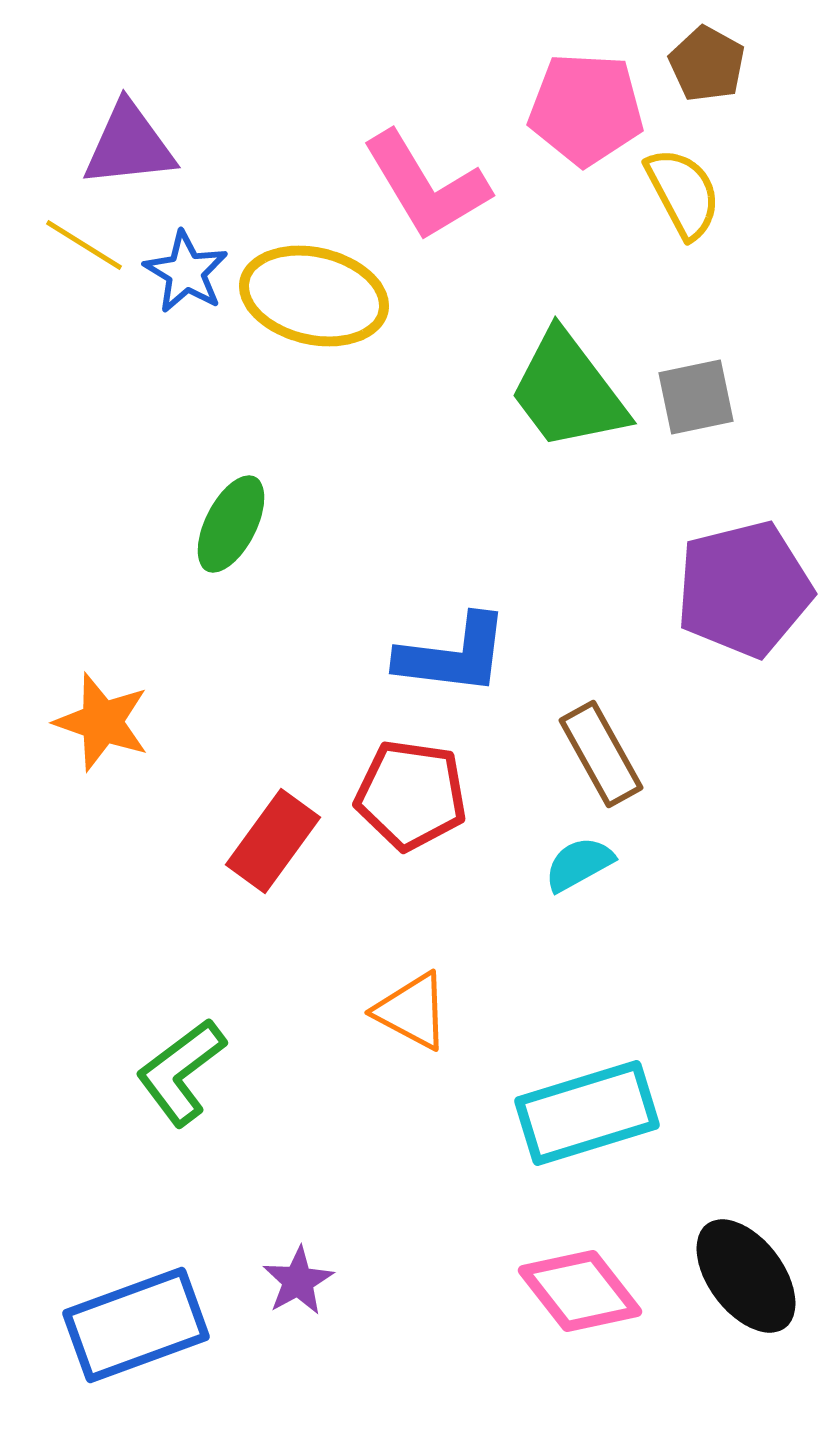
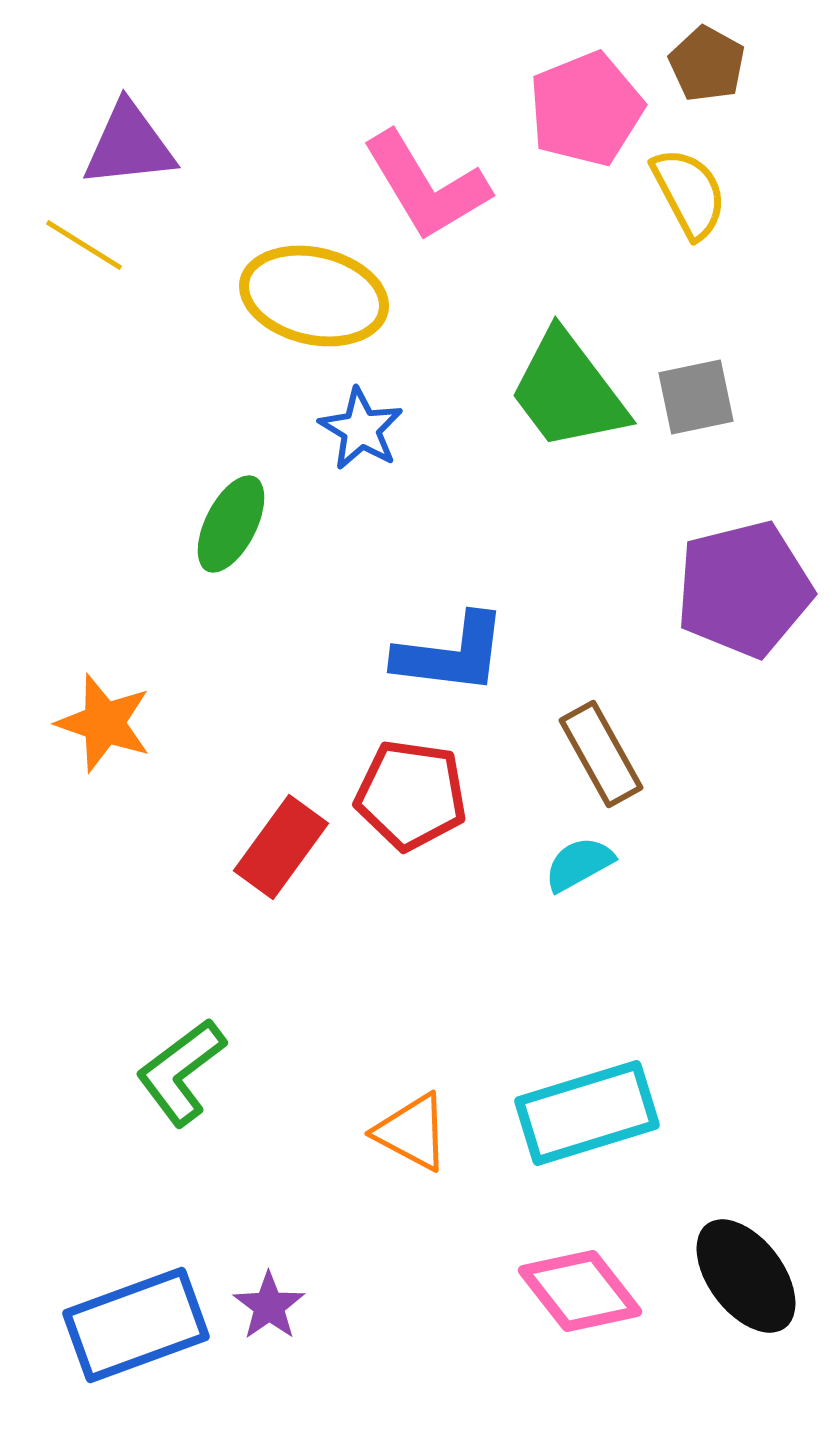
pink pentagon: rotated 25 degrees counterclockwise
yellow semicircle: moved 6 px right
blue star: moved 175 px right, 157 px down
blue L-shape: moved 2 px left, 1 px up
orange star: moved 2 px right, 1 px down
red rectangle: moved 8 px right, 6 px down
orange triangle: moved 121 px down
purple star: moved 29 px left, 25 px down; rotated 6 degrees counterclockwise
